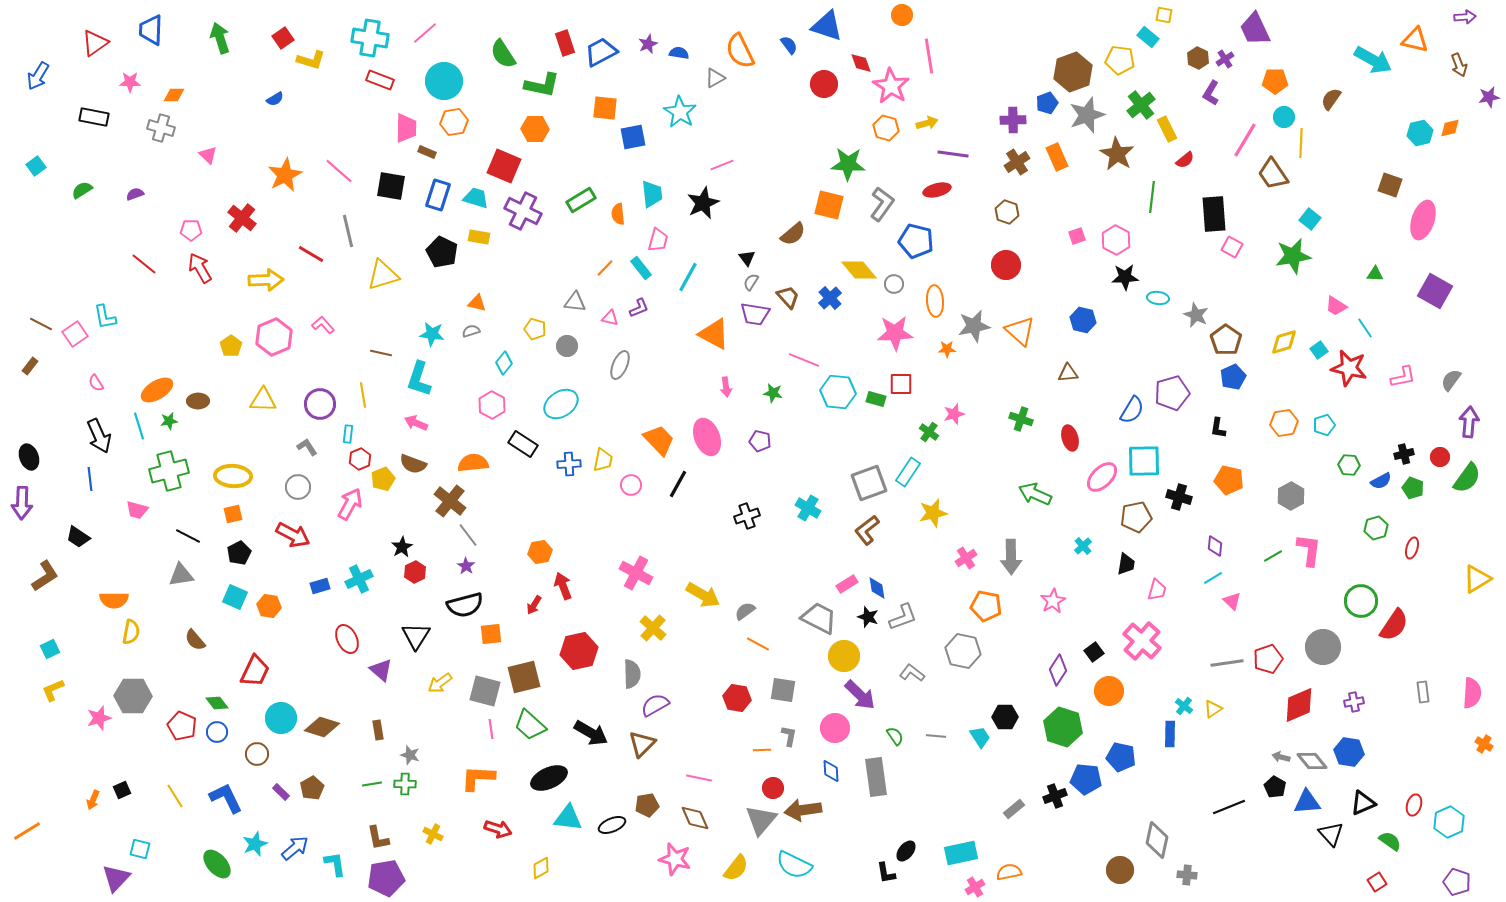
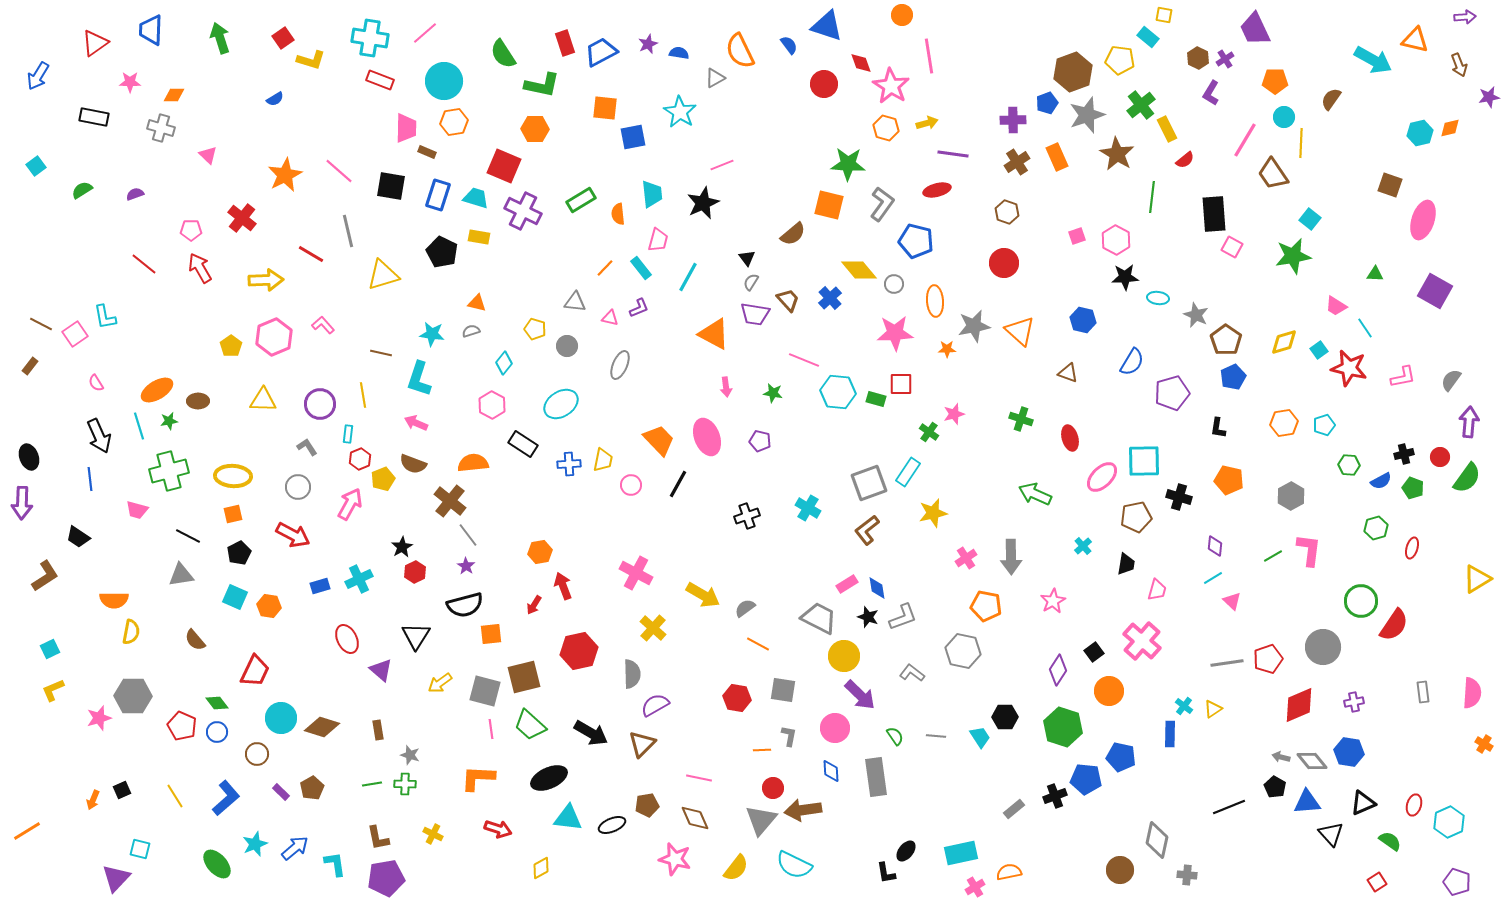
red circle at (1006, 265): moved 2 px left, 2 px up
brown trapezoid at (788, 297): moved 3 px down
brown triangle at (1068, 373): rotated 25 degrees clockwise
blue semicircle at (1132, 410): moved 48 px up
gray semicircle at (745, 611): moved 3 px up
blue L-shape at (226, 798): rotated 75 degrees clockwise
